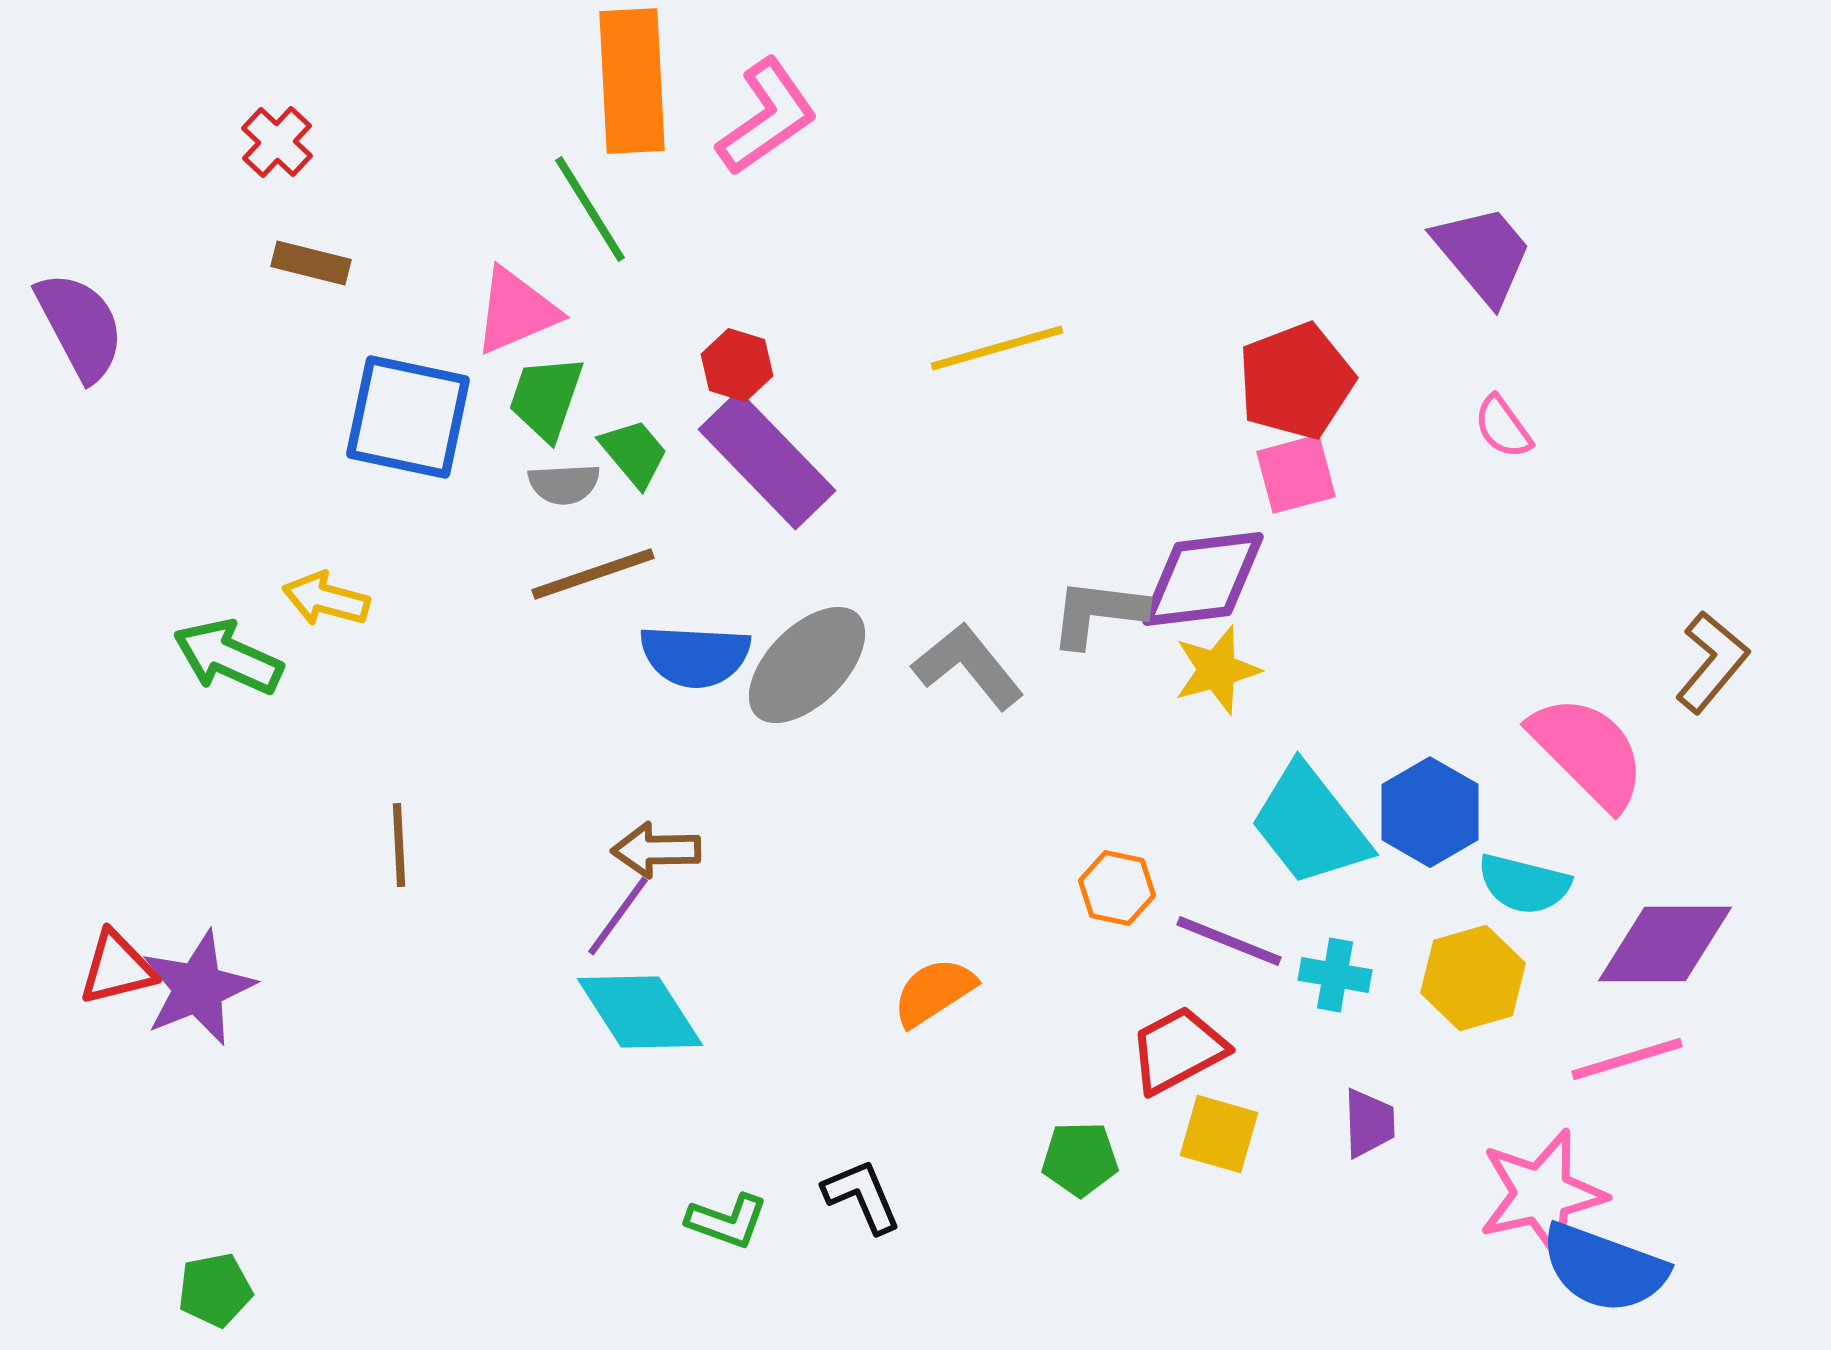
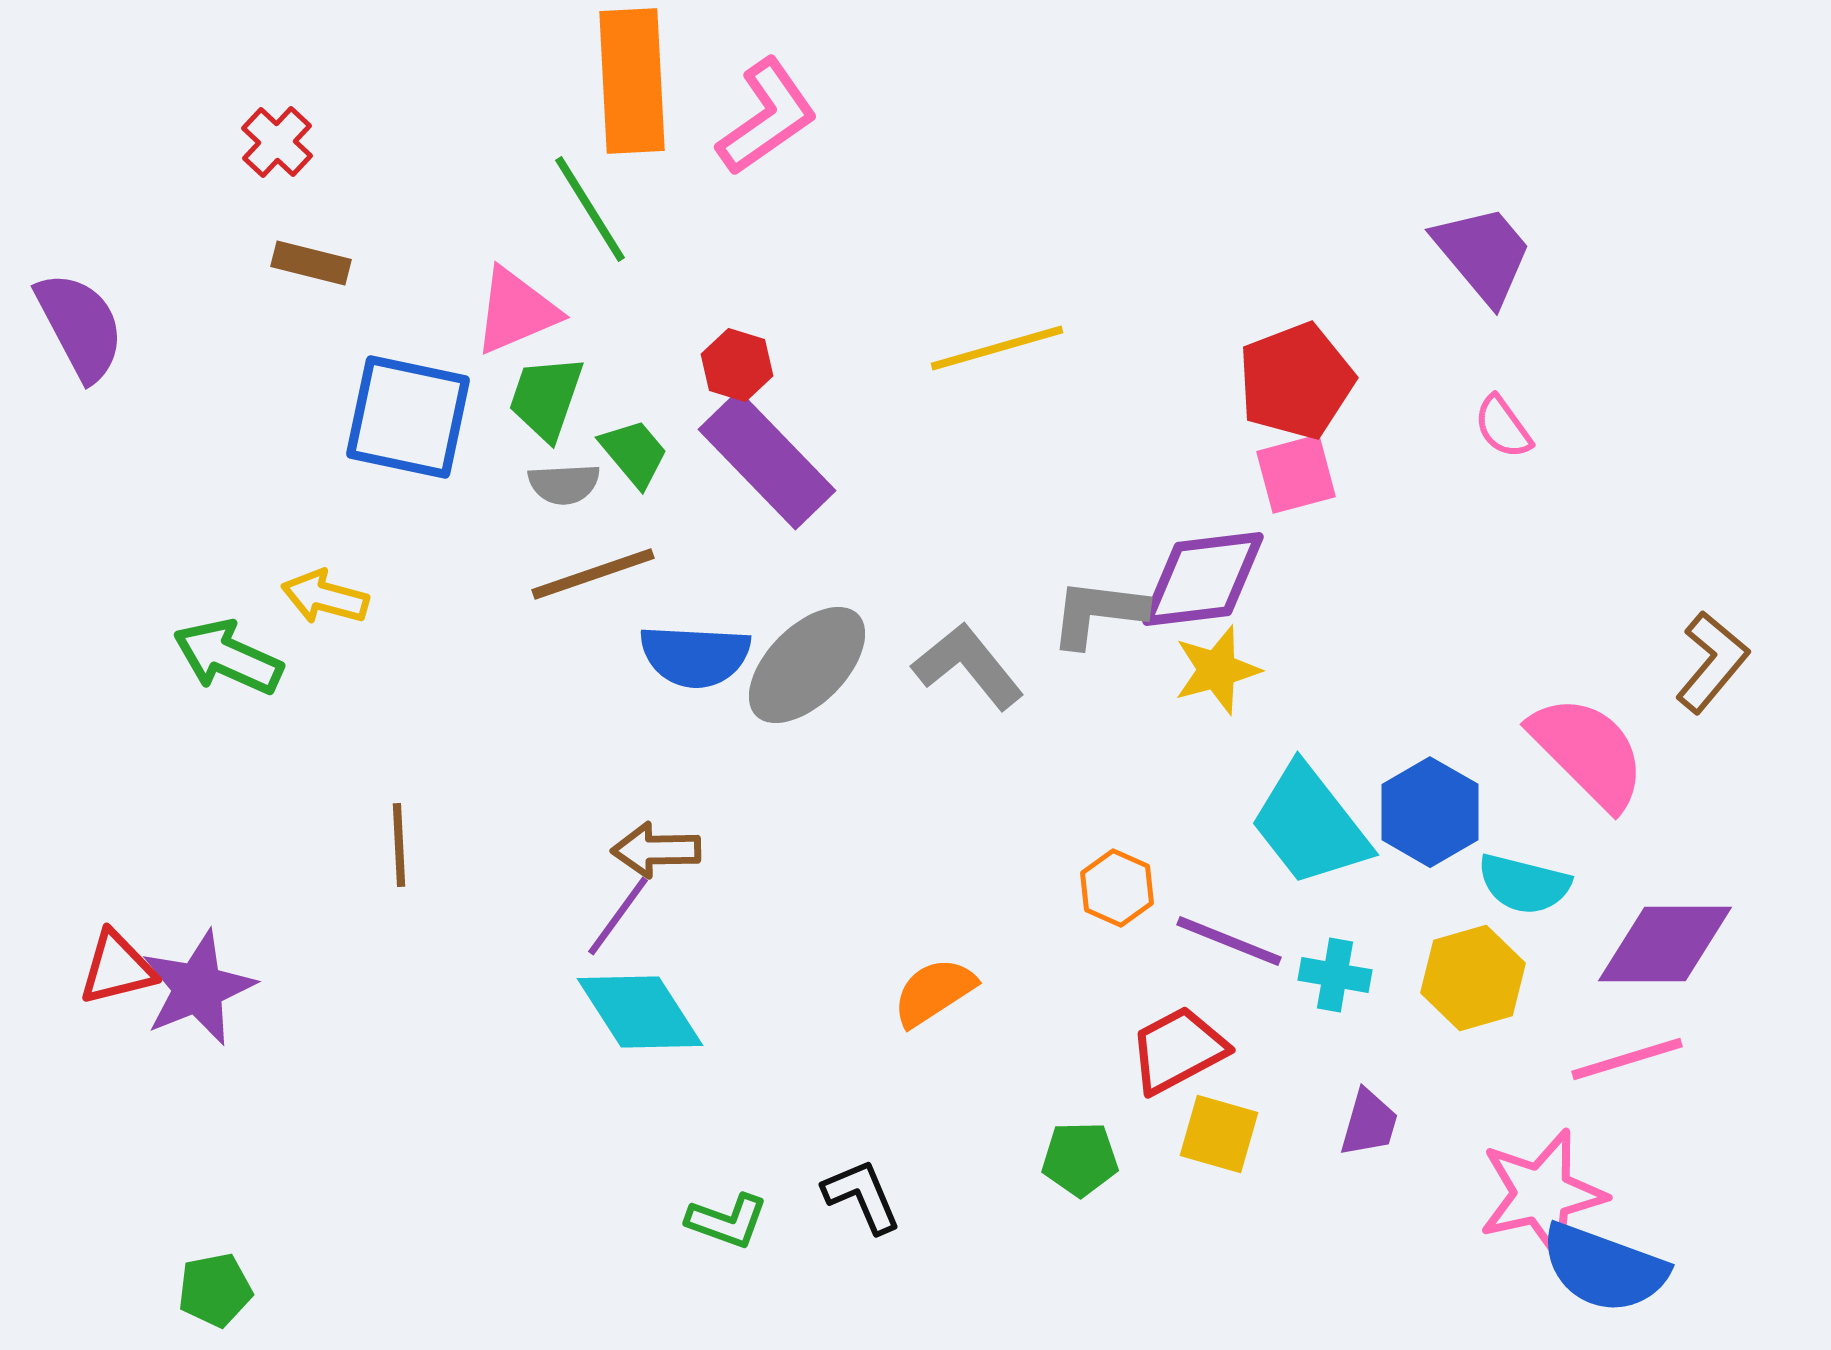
yellow arrow at (326, 599): moved 1 px left, 2 px up
orange hexagon at (1117, 888): rotated 12 degrees clockwise
purple trapezoid at (1369, 1123): rotated 18 degrees clockwise
